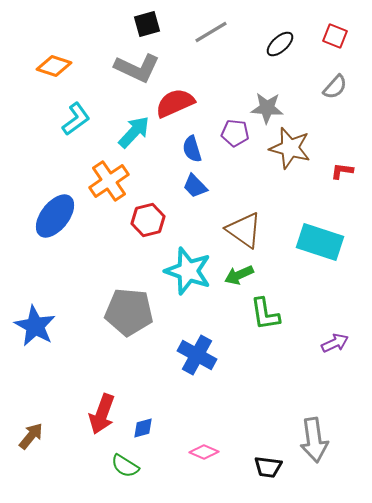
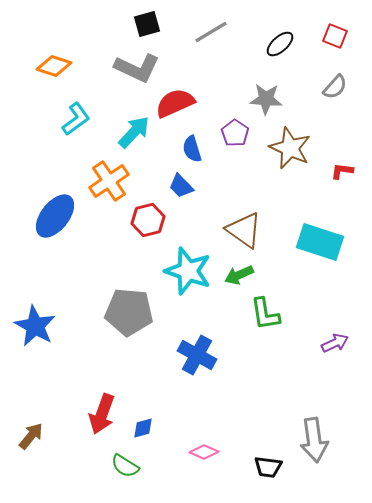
gray star: moved 1 px left, 9 px up
purple pentagon: rotated 28 degrees clockwise
brown star: rotated 9 degrees clockwise
blue trapezoid: moved 14 px left
